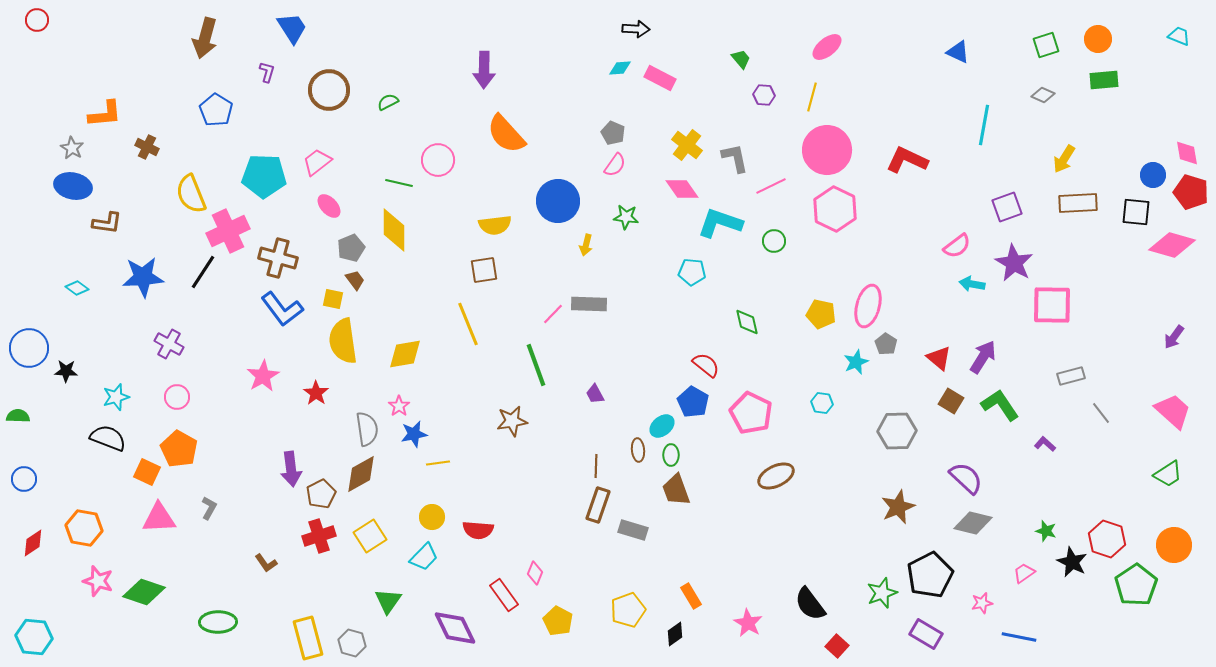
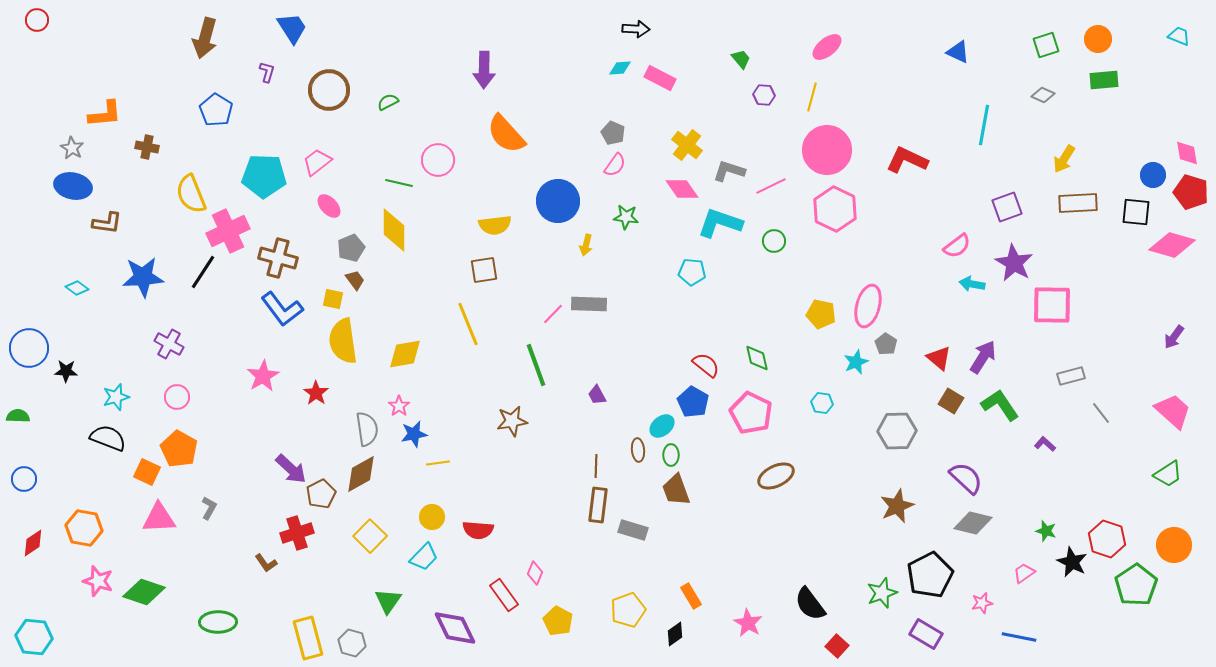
brown cross at (147, 147): rotated 15 degrees counterclockwise
gray L-shape at (735, 158): moved 6 px left, 13 px down; rotated 60 degrees counterclockwise
green diamond at (747, 322): moved 10 px right, 36 px down
purple trapezoid at (595, 394): moved 2 px right, 1 px down
purple arrow at (291, 469): rotated 40 degrees counterclockwise
brown rectangle at (598, 505): rotated 12 degrees counterclockwise
brown star at (898, 507): moved 1 px left, 1 px up
red cross at (319, 536): moved 22 px left, 3 px up
yellow square at (370, 536): rotated 12 degrees counterclockwise
